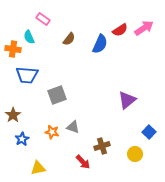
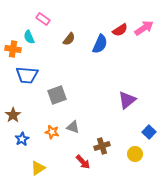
yellow triangle: rotated 21 degrees counterclockwise
